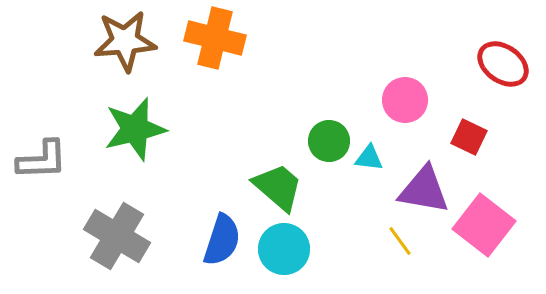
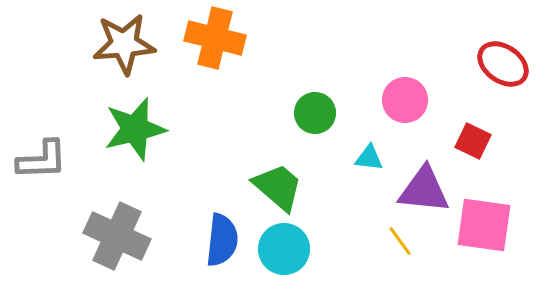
brown star: moved 1 px left, 3 px down
red square: moved 4 px right, 4 px down
green circle: moved 14 px left, 28 px up
purple triangle: rotated 4 degrees counterclockwise
pink square: rotated 30 degrees counterclockwise
gray cross: rotated 6 degrees counterclockwise
blue semicircle: rotated 12 degrees counterclockwise
